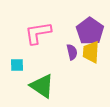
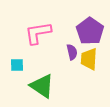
yellow trapezoid: moved 2 px left, 7 px down
